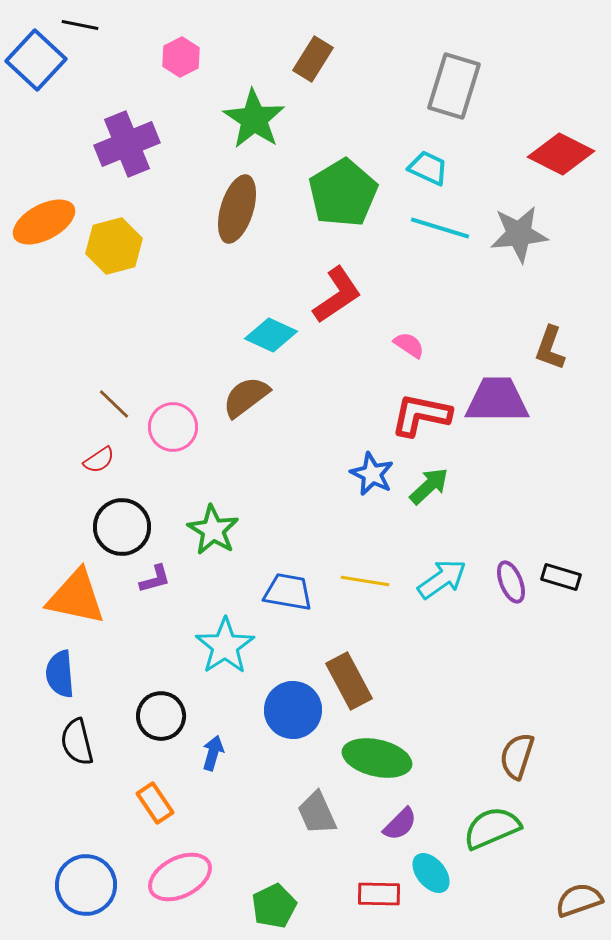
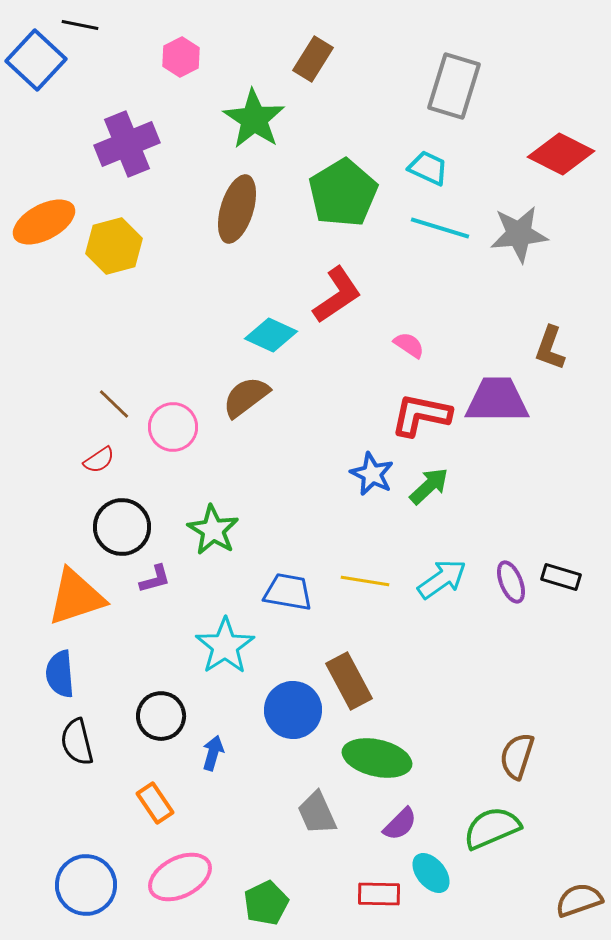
orange triangle at (76, 597): rotated 30 degrees counterclockwise
green pentagon at (274, 906): moved 8 px left, 3 px up
